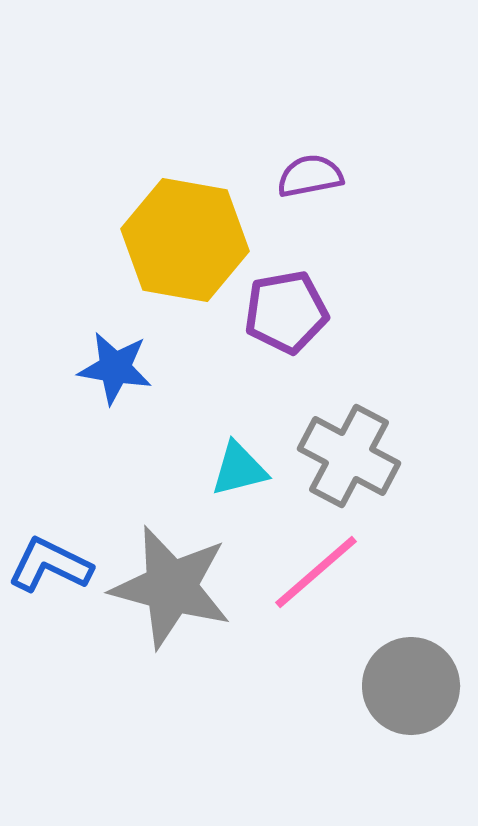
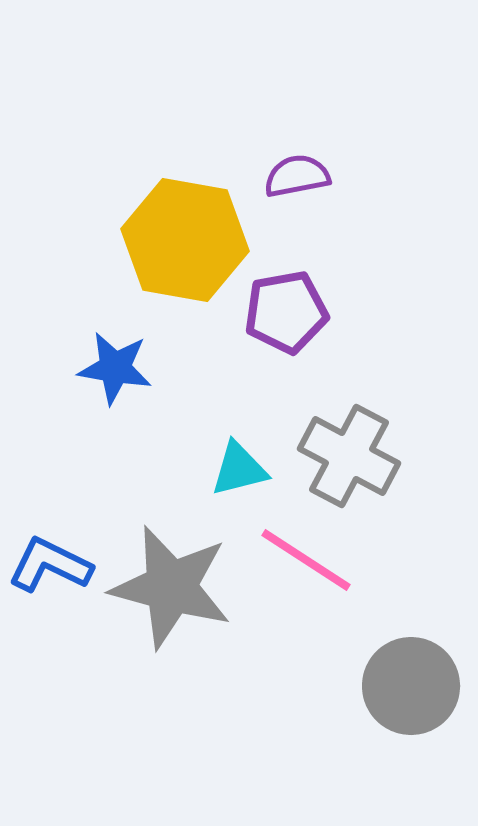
purple semicircle: moved 13 px left
pink line: moved 10 px left, 12 px up; rotated 74 degrees clockwise
